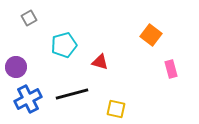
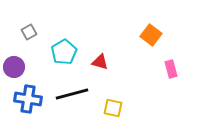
gray square: moved 14 px down
cyan pentagon: moved 7 px down; rotated 15 degrees counterclockwise
purple circle: moved 2 px left
blue cross: rotated 36 degrees clockwise
yellow square: moved 3 px left, 1 px up
